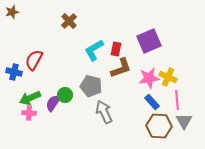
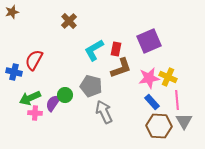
pink cross: moved 6 px right
